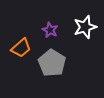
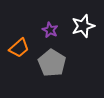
white star: moved 2 px left, 1 px up
orange trapezoid: moved 2 px left
